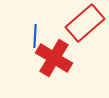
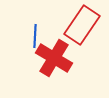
red rectangle: moved 3 px left, 2 px down; rotated 15 degrees counterclockwise
